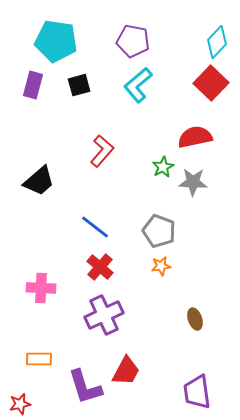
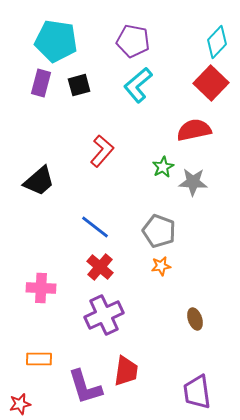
purple rectangle: moved 8 px right, 2 px up
red semicircle: moved 1 px left, 7 px up
red trapezoid: rotated 20 degrees counterclockwise
